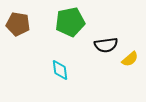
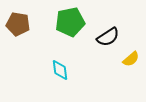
black semicircle: moved 2 px right, 8 px up; rotated 25 degrees counterclockwise
yellow semicircle: moved 1 px right
